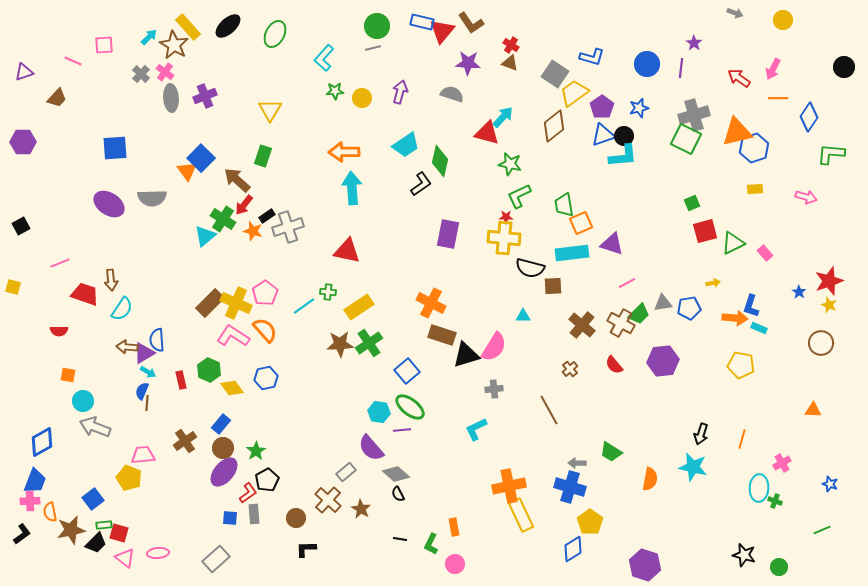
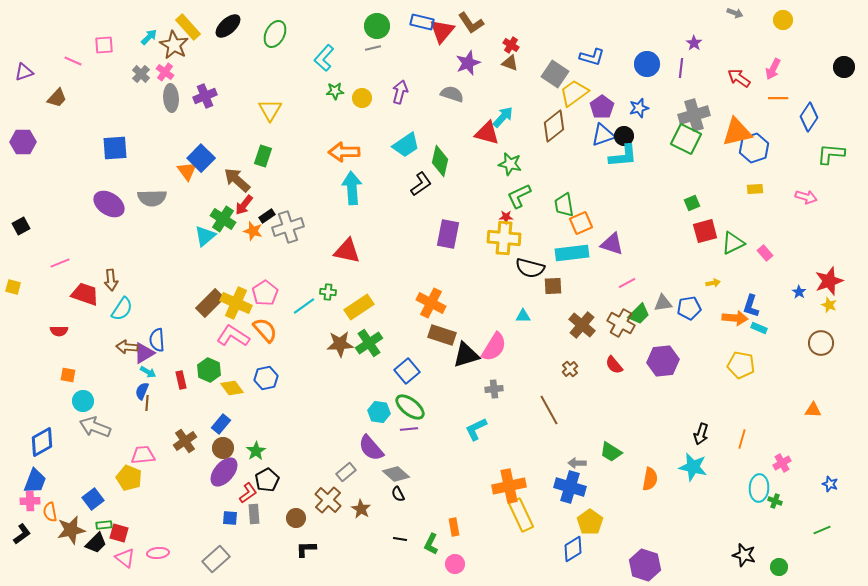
purple star at (468, 63): rotated 25 degrees counterclockwise
purple line at (402, 430): moved 7 px right, 1 px up
